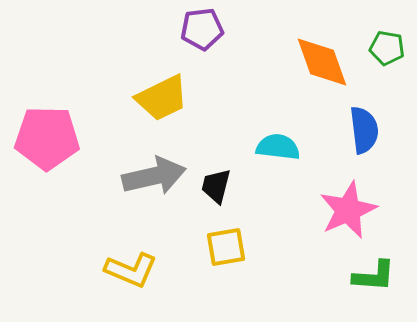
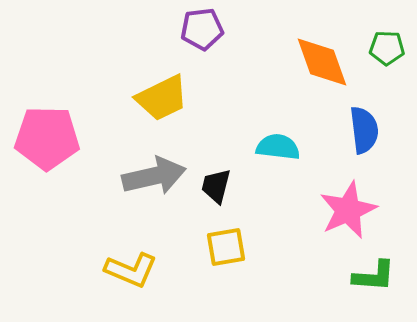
green pentagon: rotated 8 degrees counterclockwise
